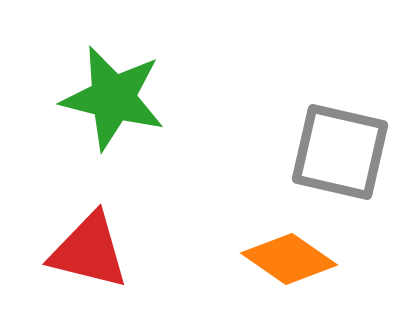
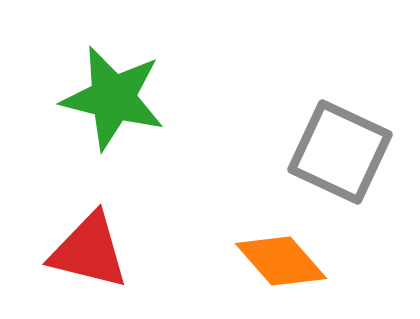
gray square: rotated 12 degrees clockwise
orange diamond: moved 8 px left, 2 px down; rotated 14 degrees clockwise
